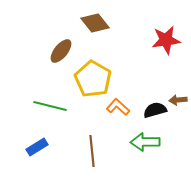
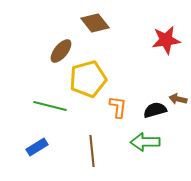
yellow pentagon: moved 5 px left; rotated 27 degrees clockwise
brown arrow: moved 1 px up; rotated 18 degrees clockwise
orange L-shape: rotated 55 degrees clockwise
